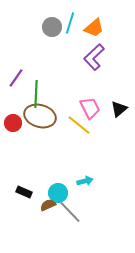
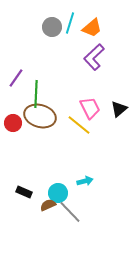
orange trapezoid: moved 2 px left
